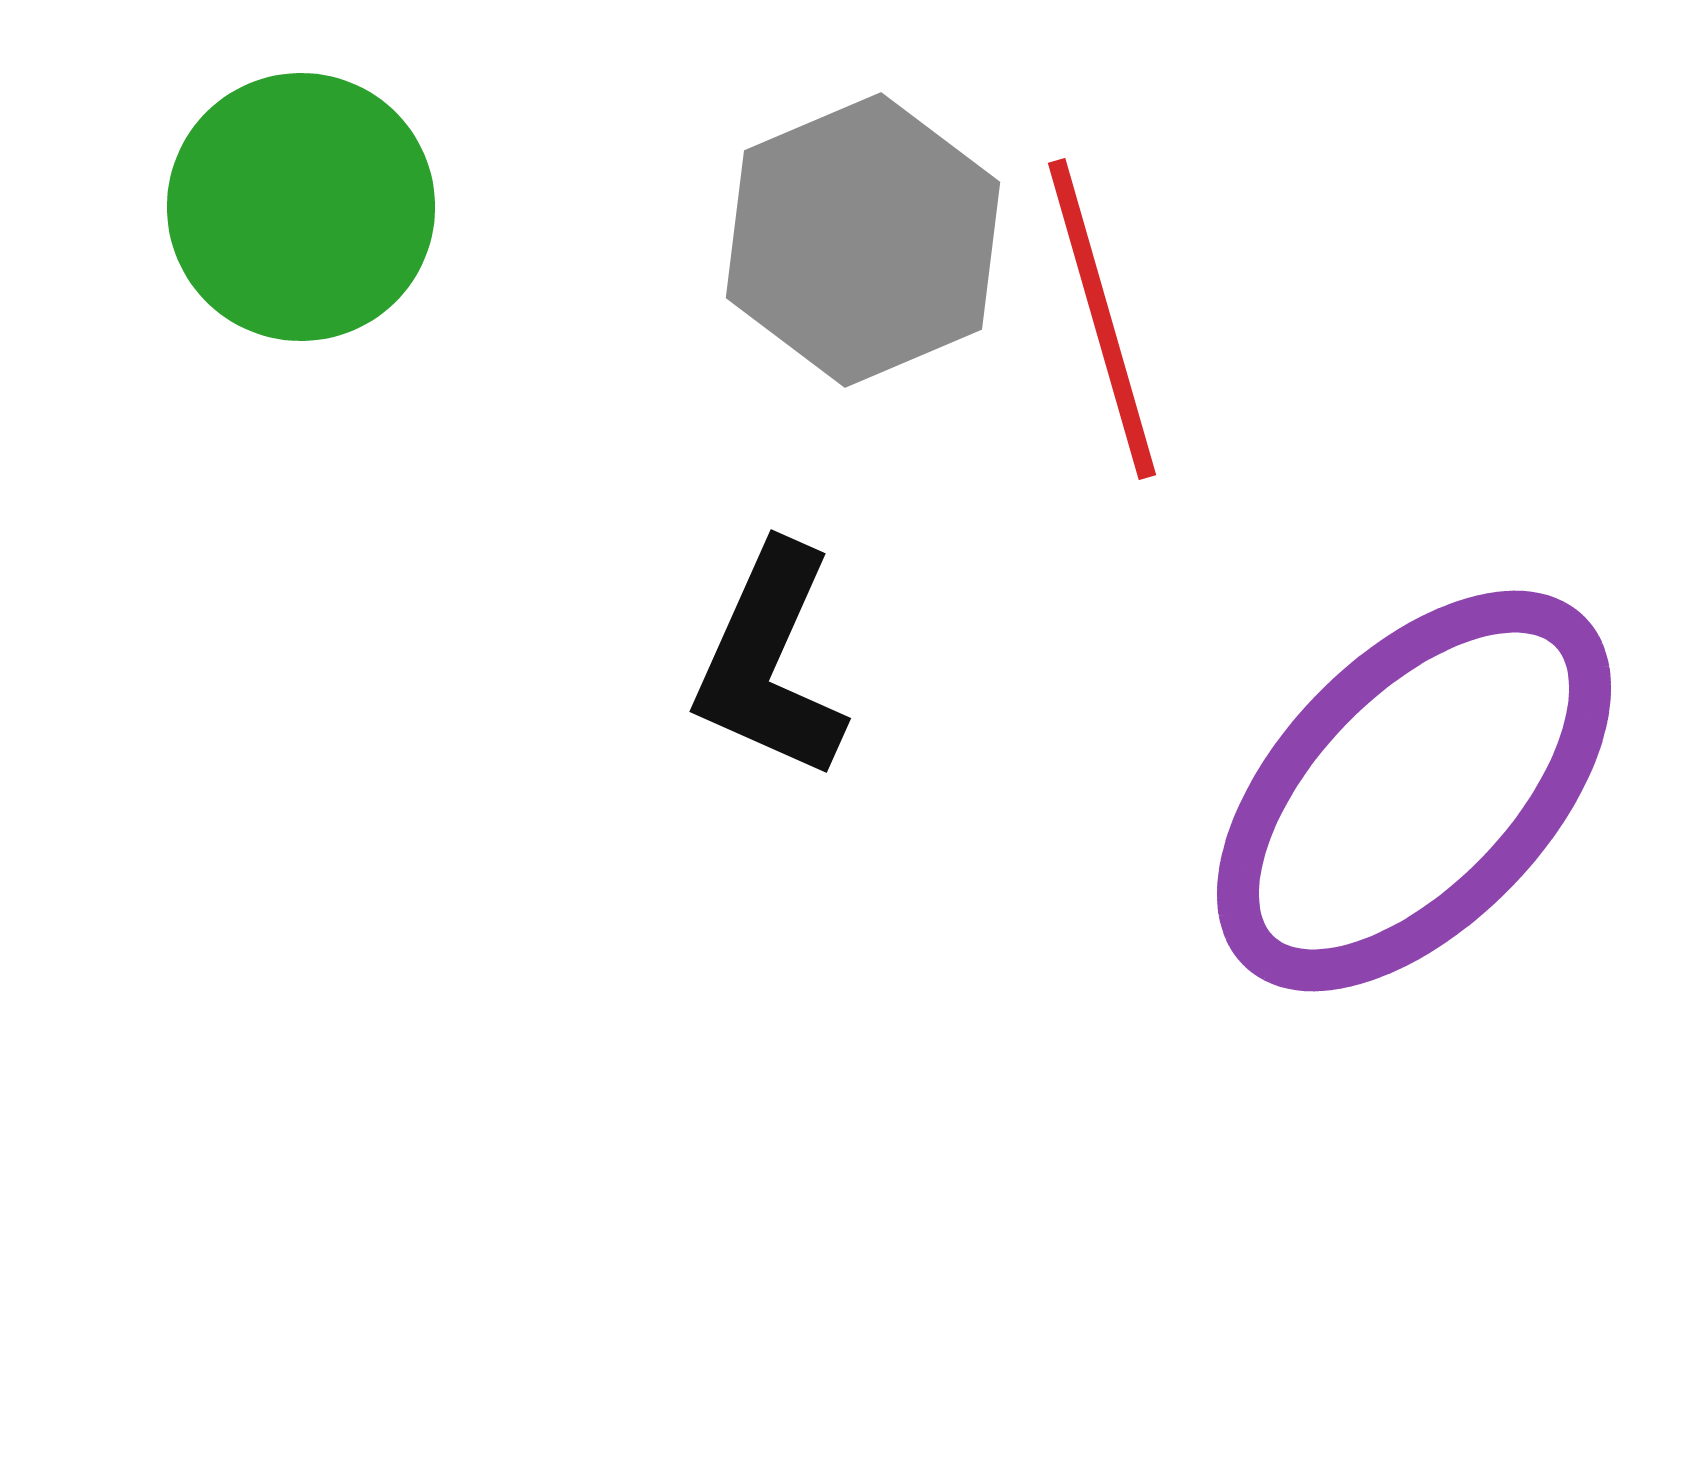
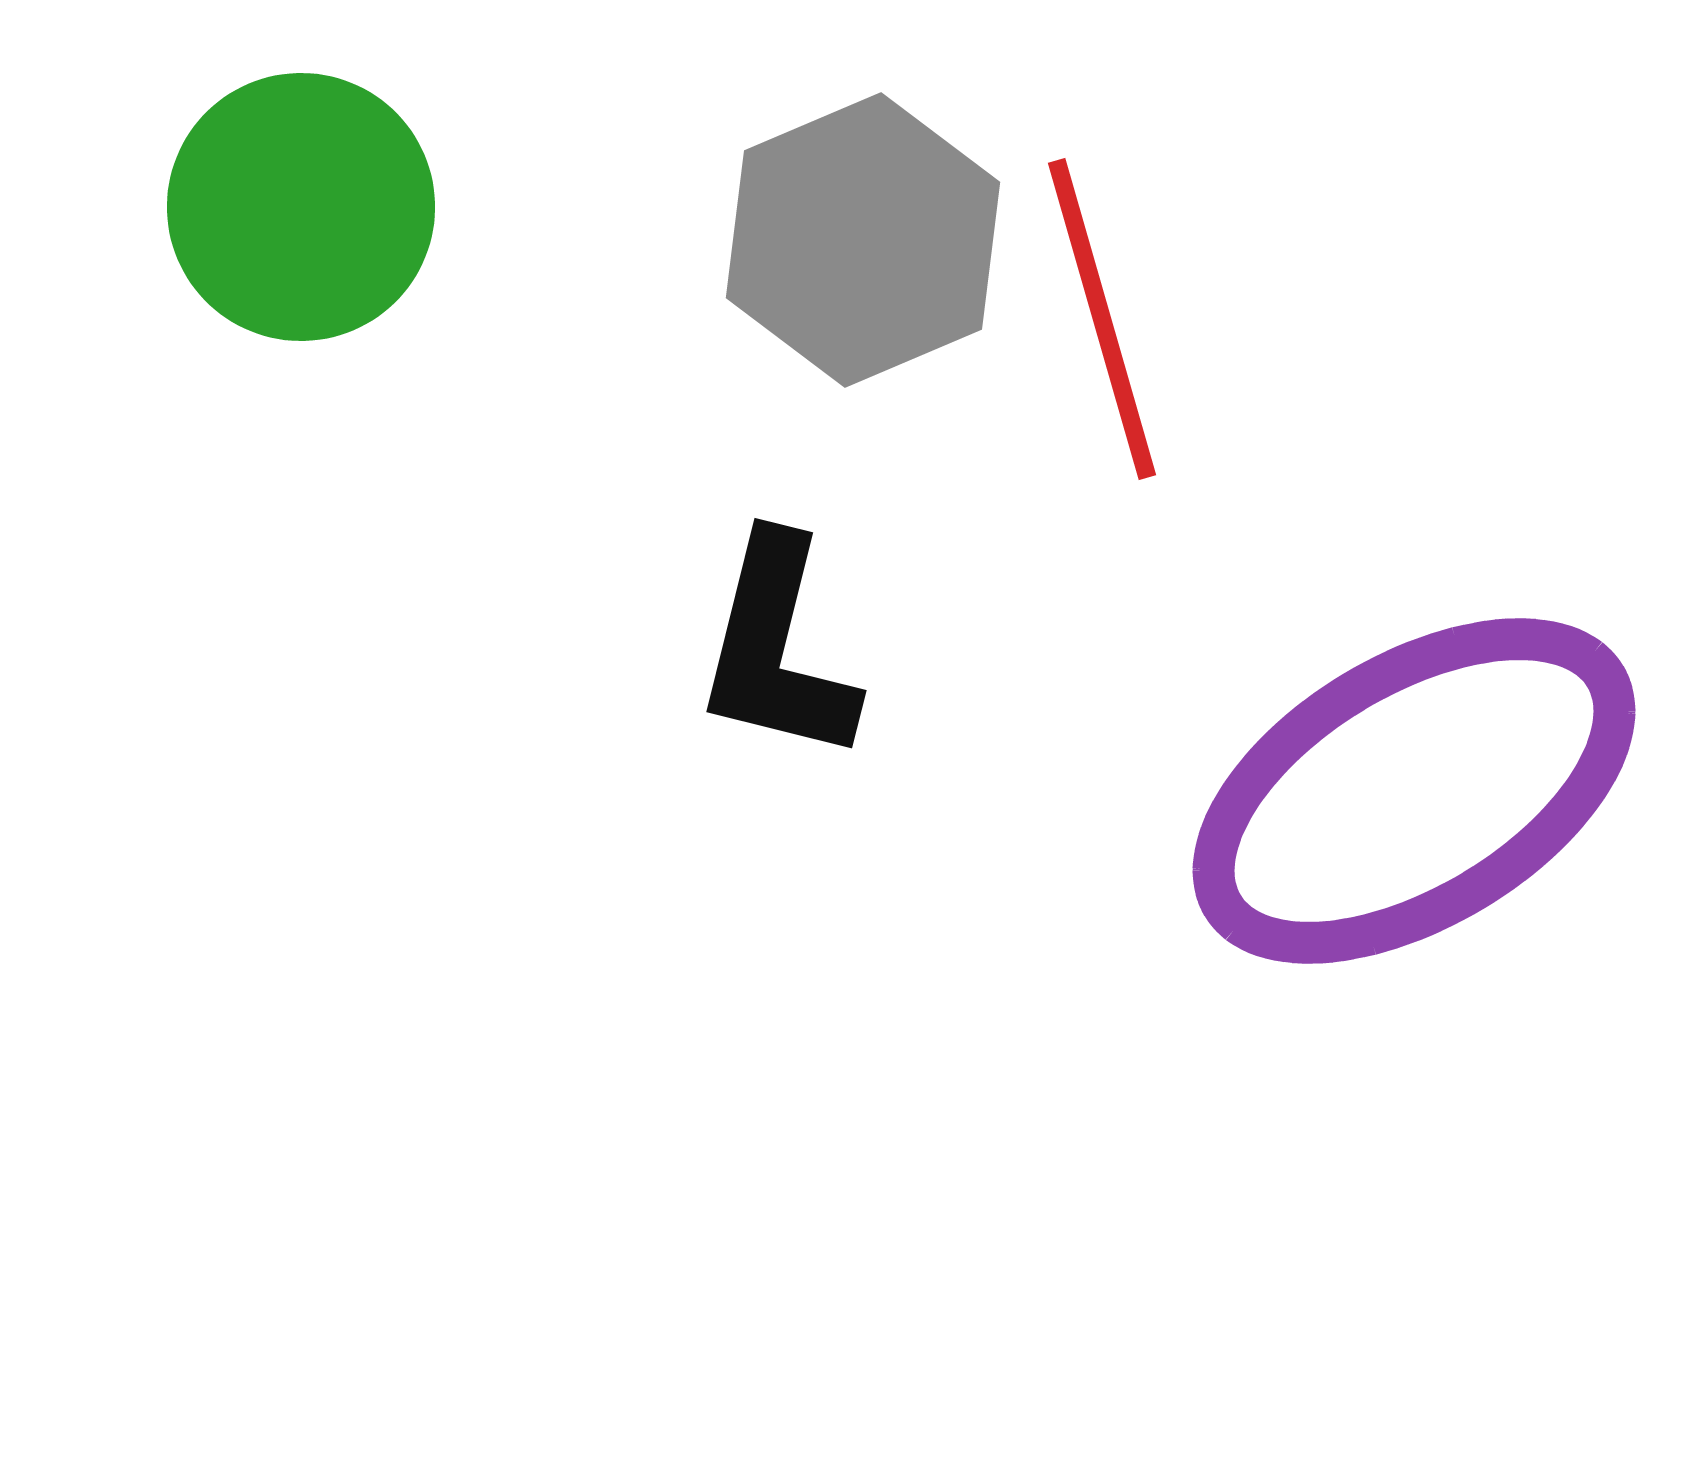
black L-shape: moved 7 px right, 13 px up; rotated 10 degrees counterclockwise
purple ellipse: rotated 15 degrees clockwise
